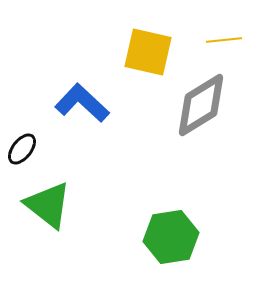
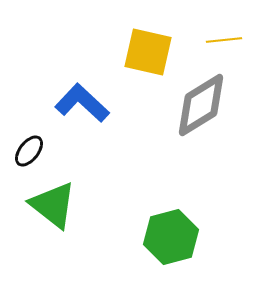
black ellipse: moved 7 px right, 2 px down
green triangle: moved 5 px right
green hexagon: rotated 6 degrees counterclockwise
